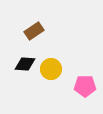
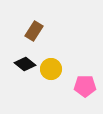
brown rectangle: rotated 24 degrees counterclockwise
black diamond: rotated 35 degrees clockwise
